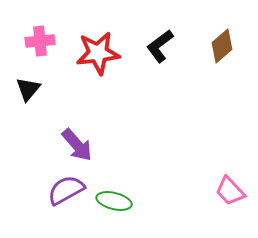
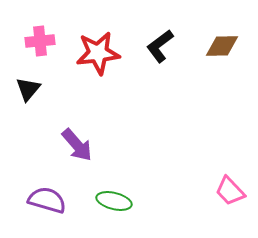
brown diamond: rotated 40 degrees clockwise
purple semicircle: moved 19 px left, 10 px down; rotated 45 degrees clockwise
